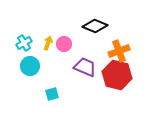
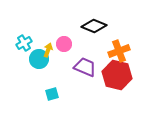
black diamond: moved 1 px left
yellow arrow: moved 7 px down
cyan circle: moved 9 px right, 7 px up
